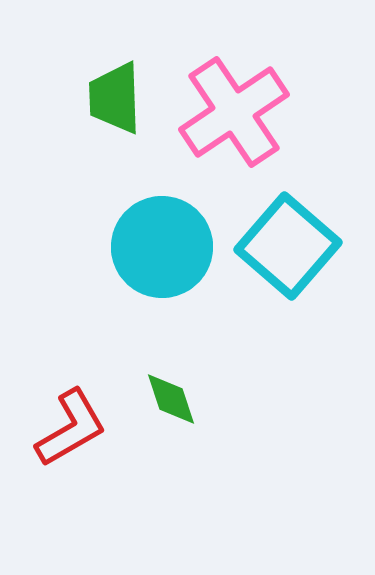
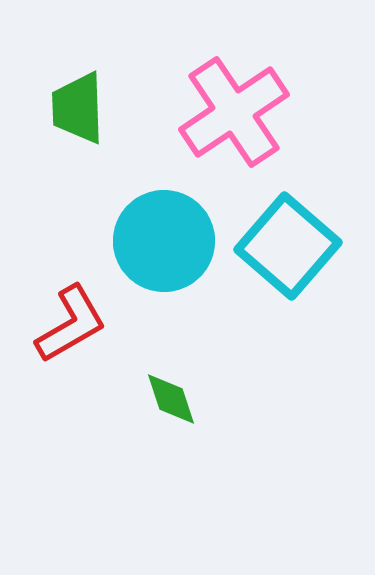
green trapezoid: moved 37 px left, 10 px down
cyan circle: moved 2 px right, 6 px up
red L-shape: moved 104 px up
